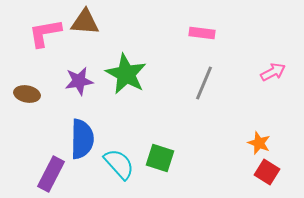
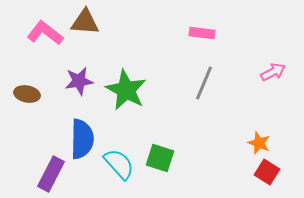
pink L-shape: rotated 48 degrees clockwise
green star: moved 16 px down
